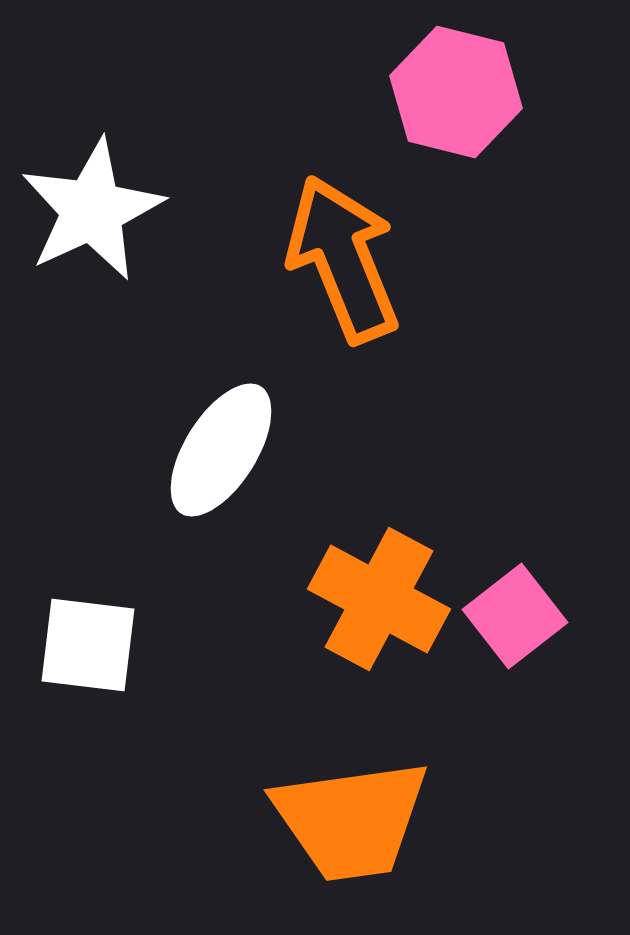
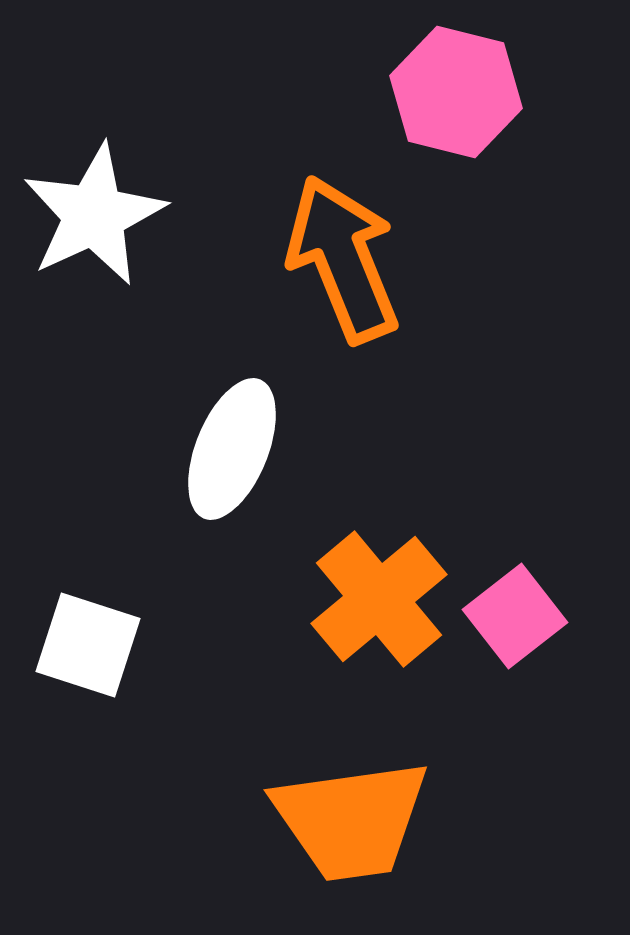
white star: moved 2 px right, 5 px down
white ellipse: moved 11 px right, 1 px up; rotated 10 degrees counterclockwise
orange cross: rotated 22 degrees clockwise
white square: rotated 11 degrees clockwise
